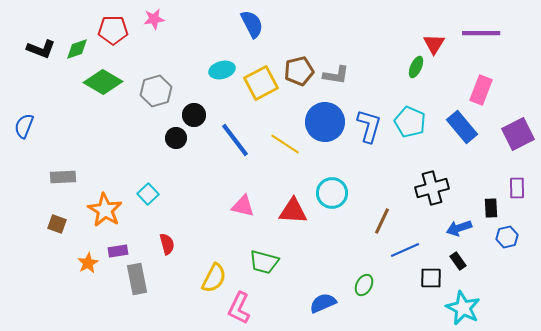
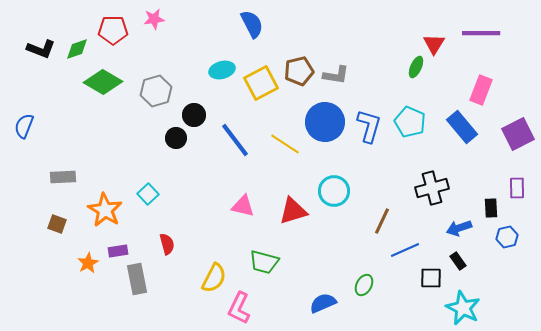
cyan circle at (332, 193): moved 2 px right, 2 px up
red triangle at (293, 211): rotated 20 degrees counterclockwise
